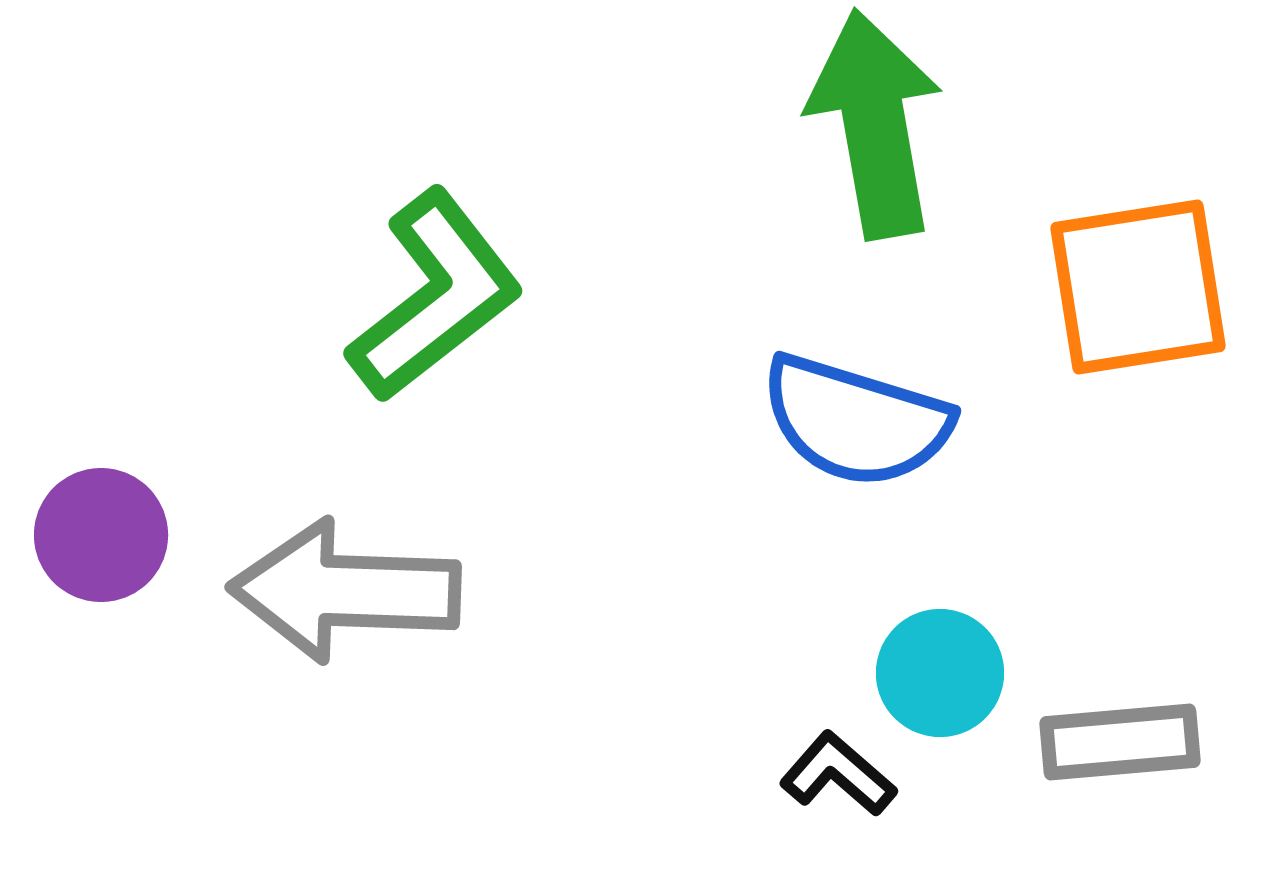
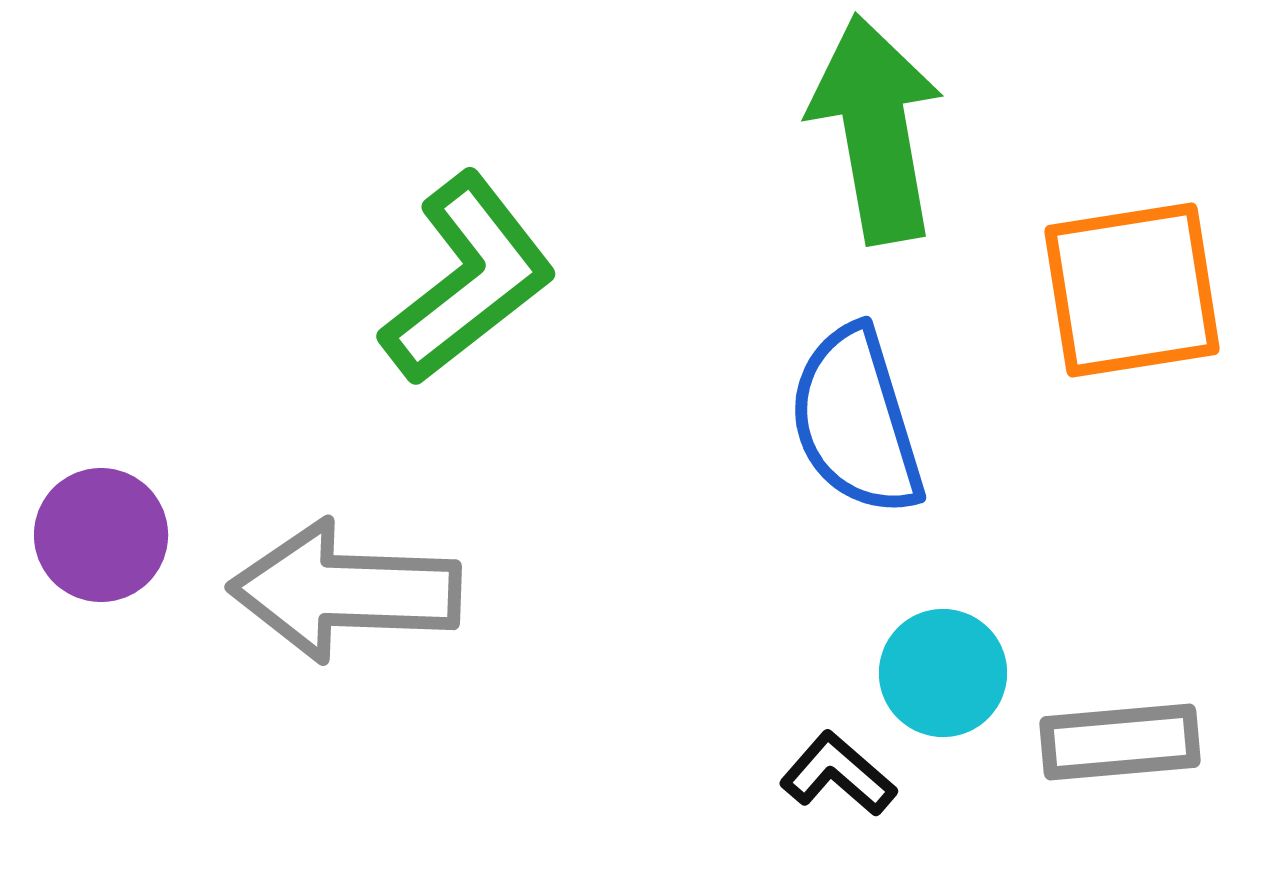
green arrow: moved 1 px right, 5 px down
orange square: moved 6 px left, 3 px down
green L-shape: moved 33 px right, 17 px up
blue semicircle: rotated 56 degrees clockwise
cyan circle: moved 3 px right
